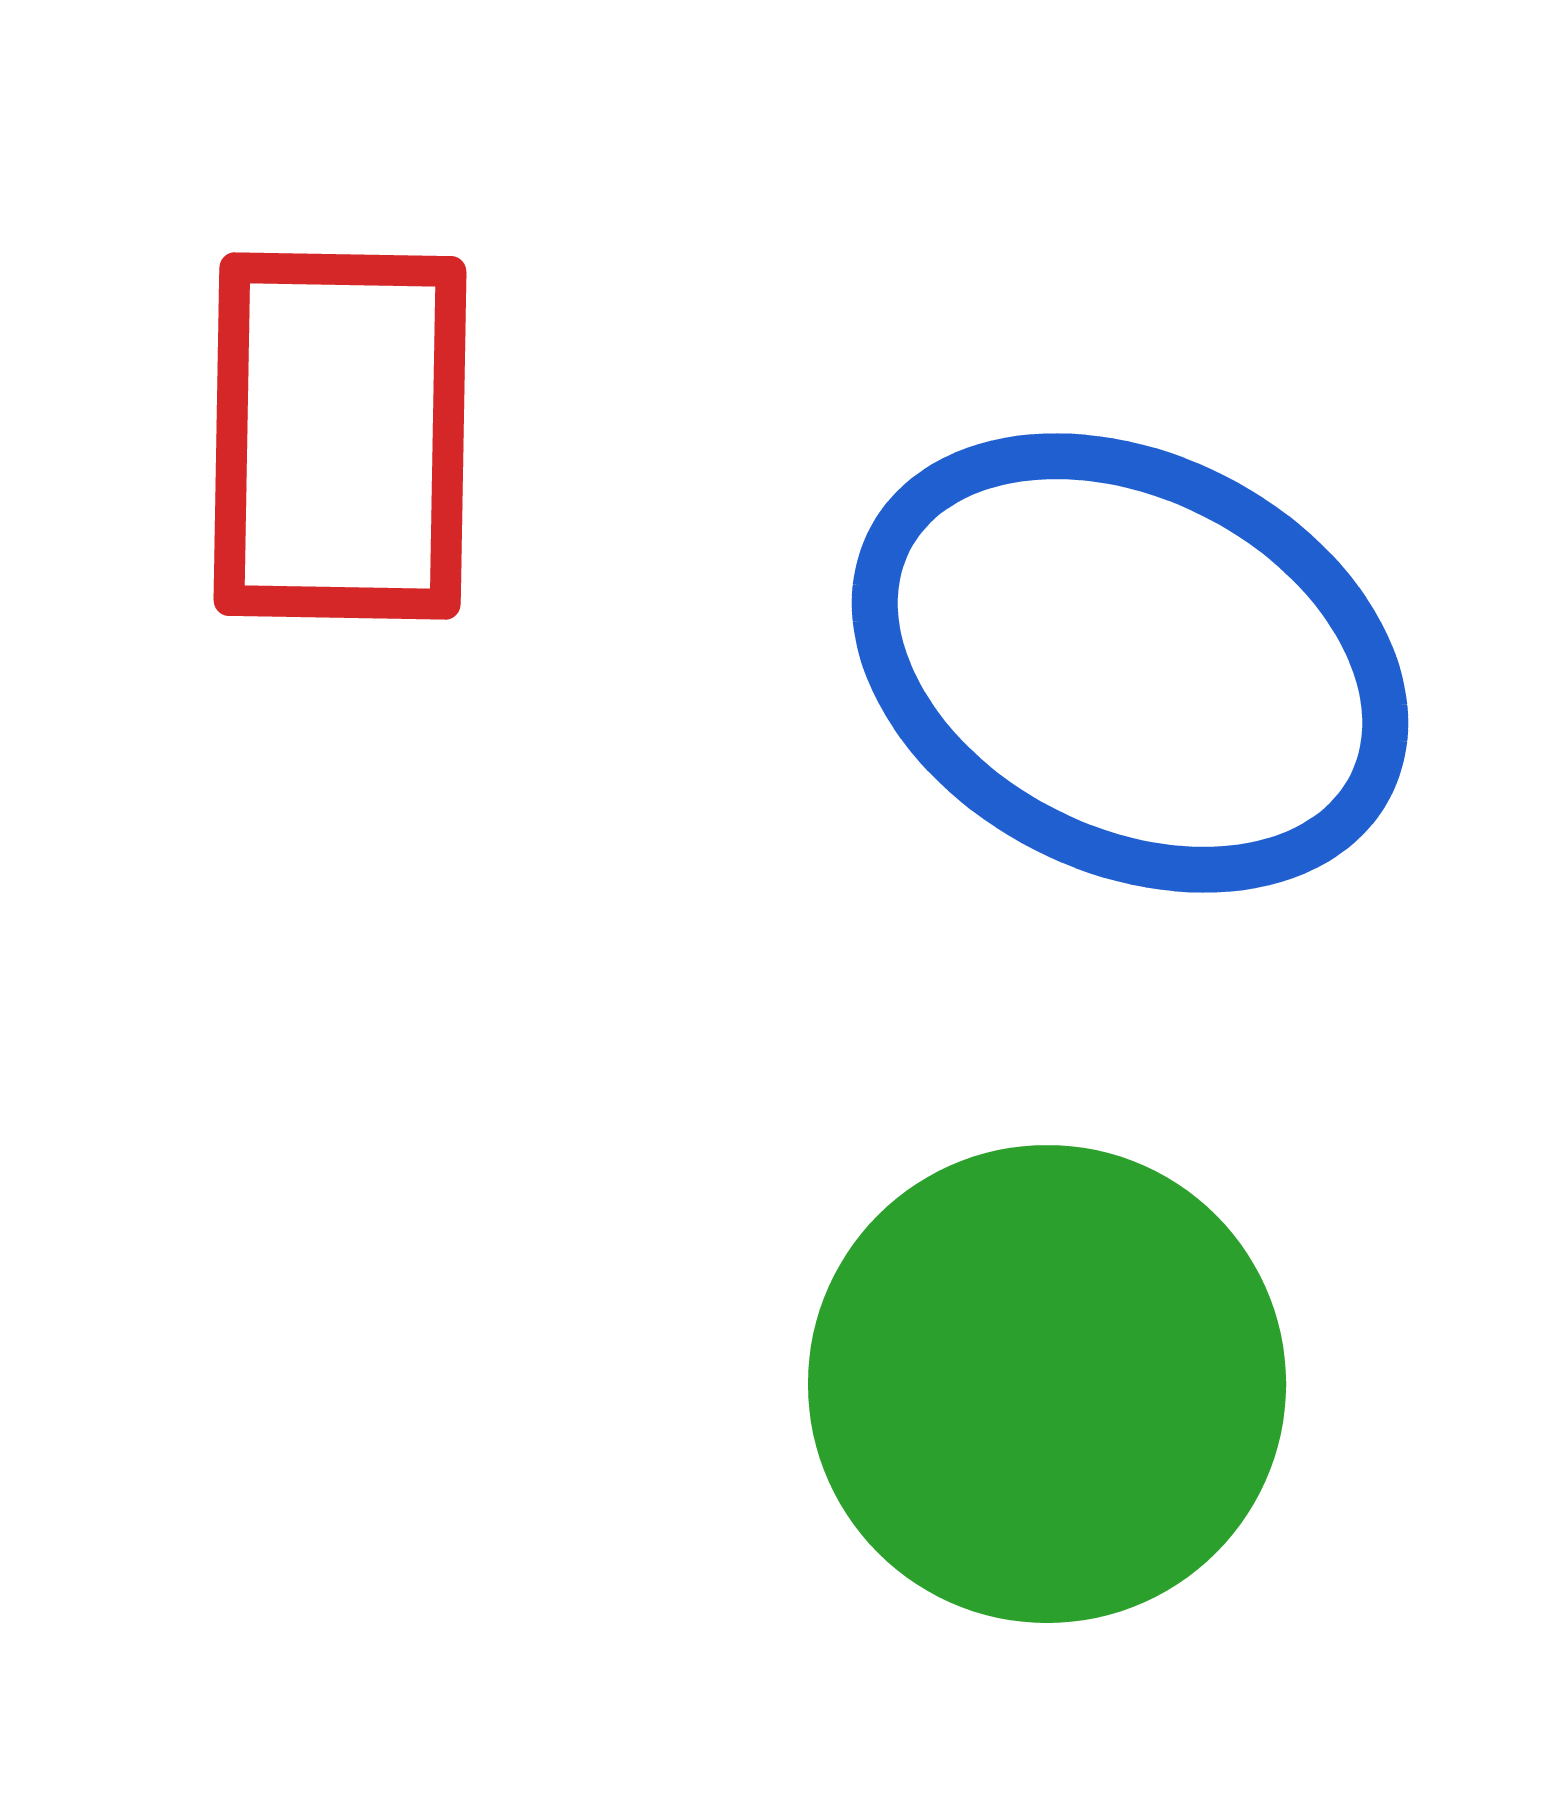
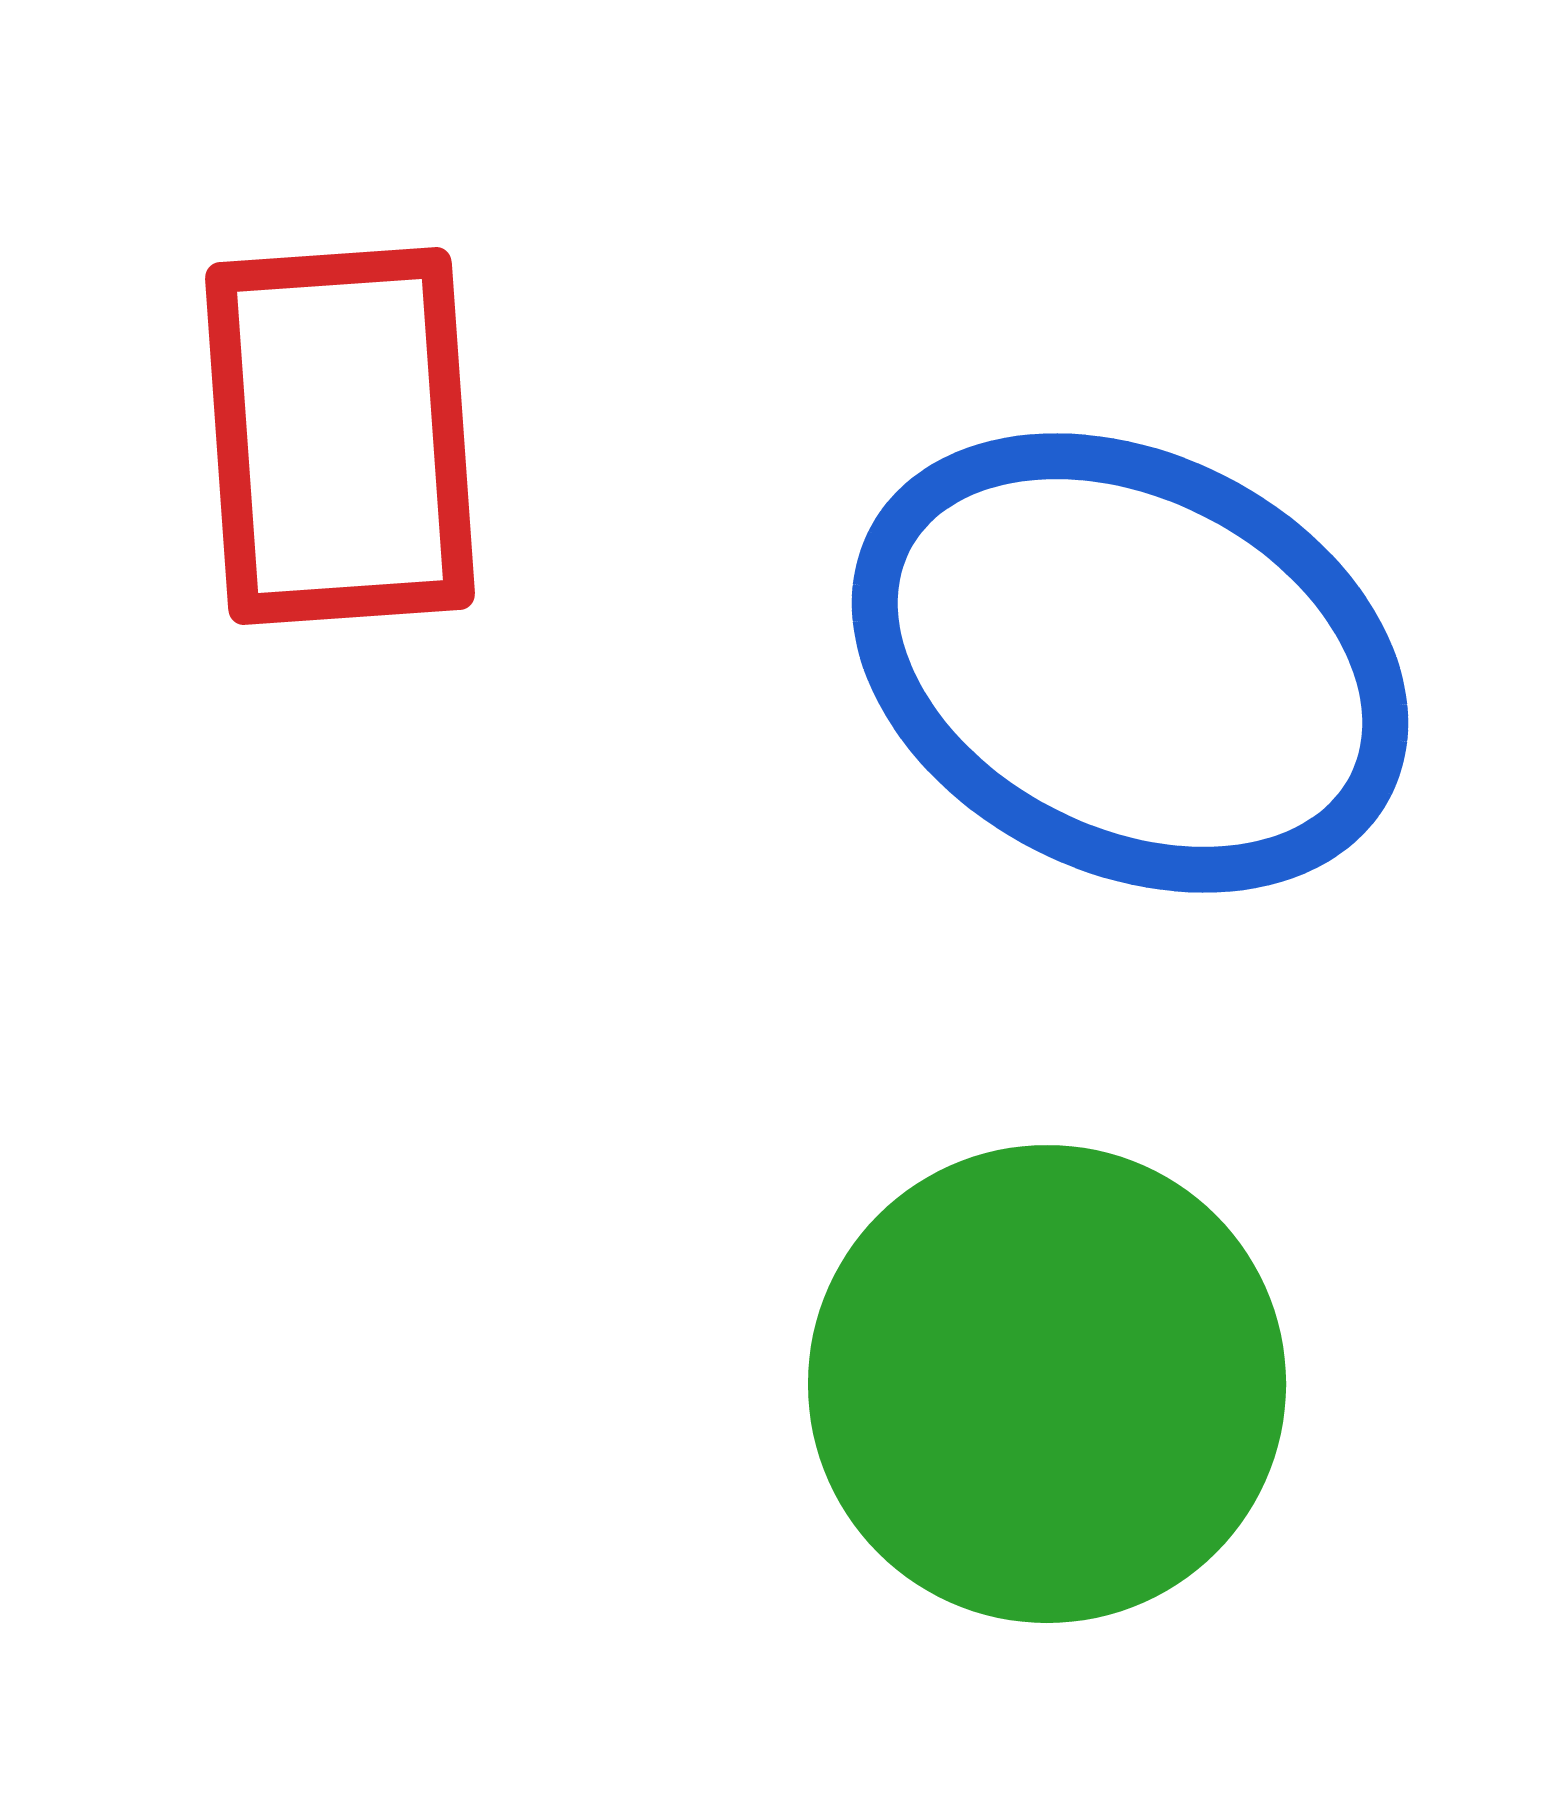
red rectangle: rotated 5 degrees counterclockwise
